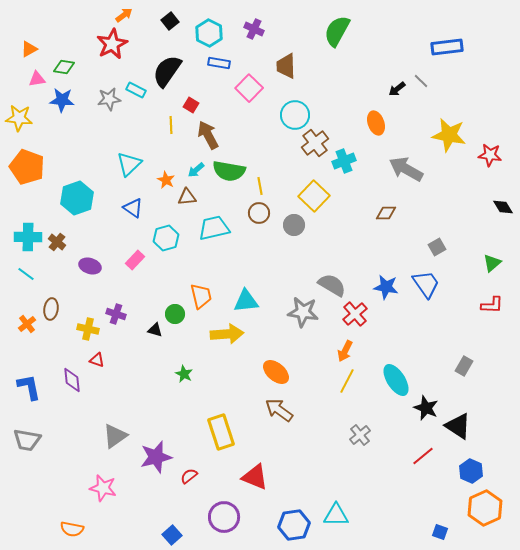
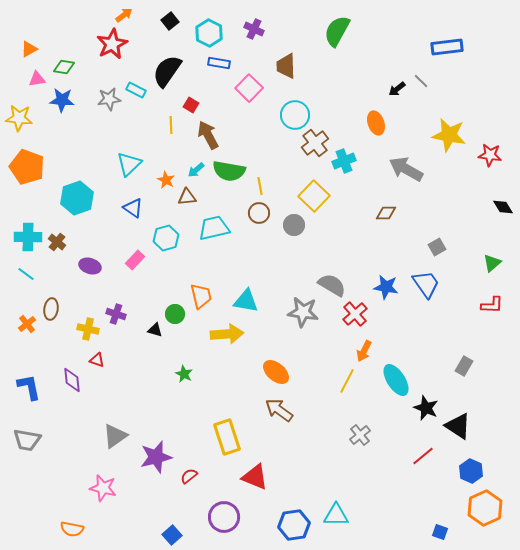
cyan triangle at (246, 301): rotated 16 degrees clockwise
orange arrow at (345, 351): moved 19 px right
yellow rectangle at (221, 432): moved 6 px right, 5 px down
